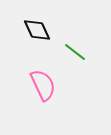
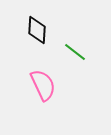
black diamond: rotated 28 degrees clockwise
